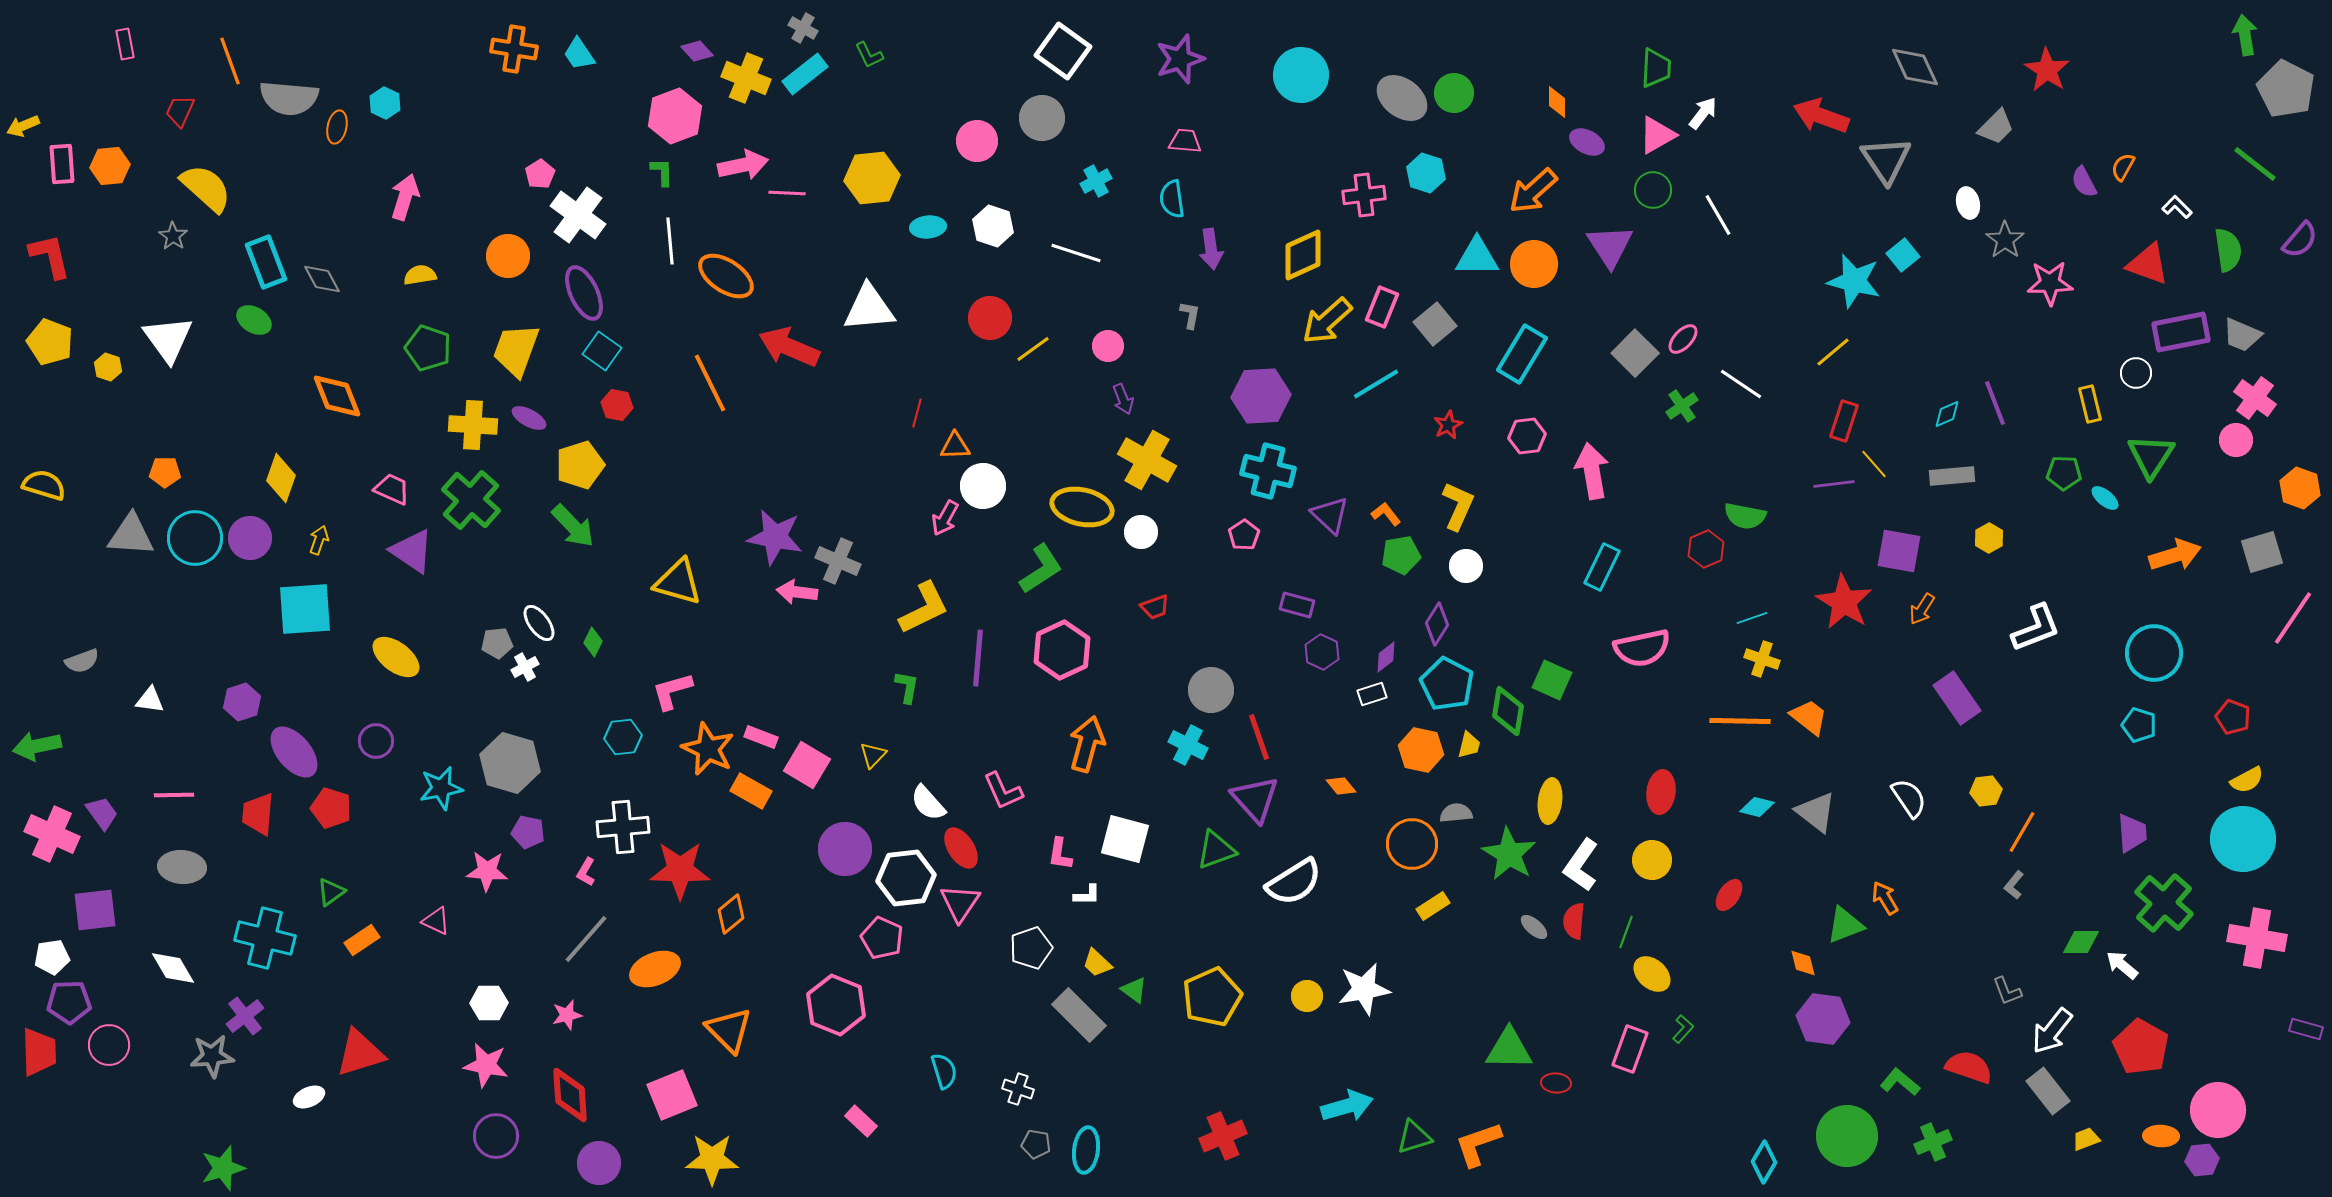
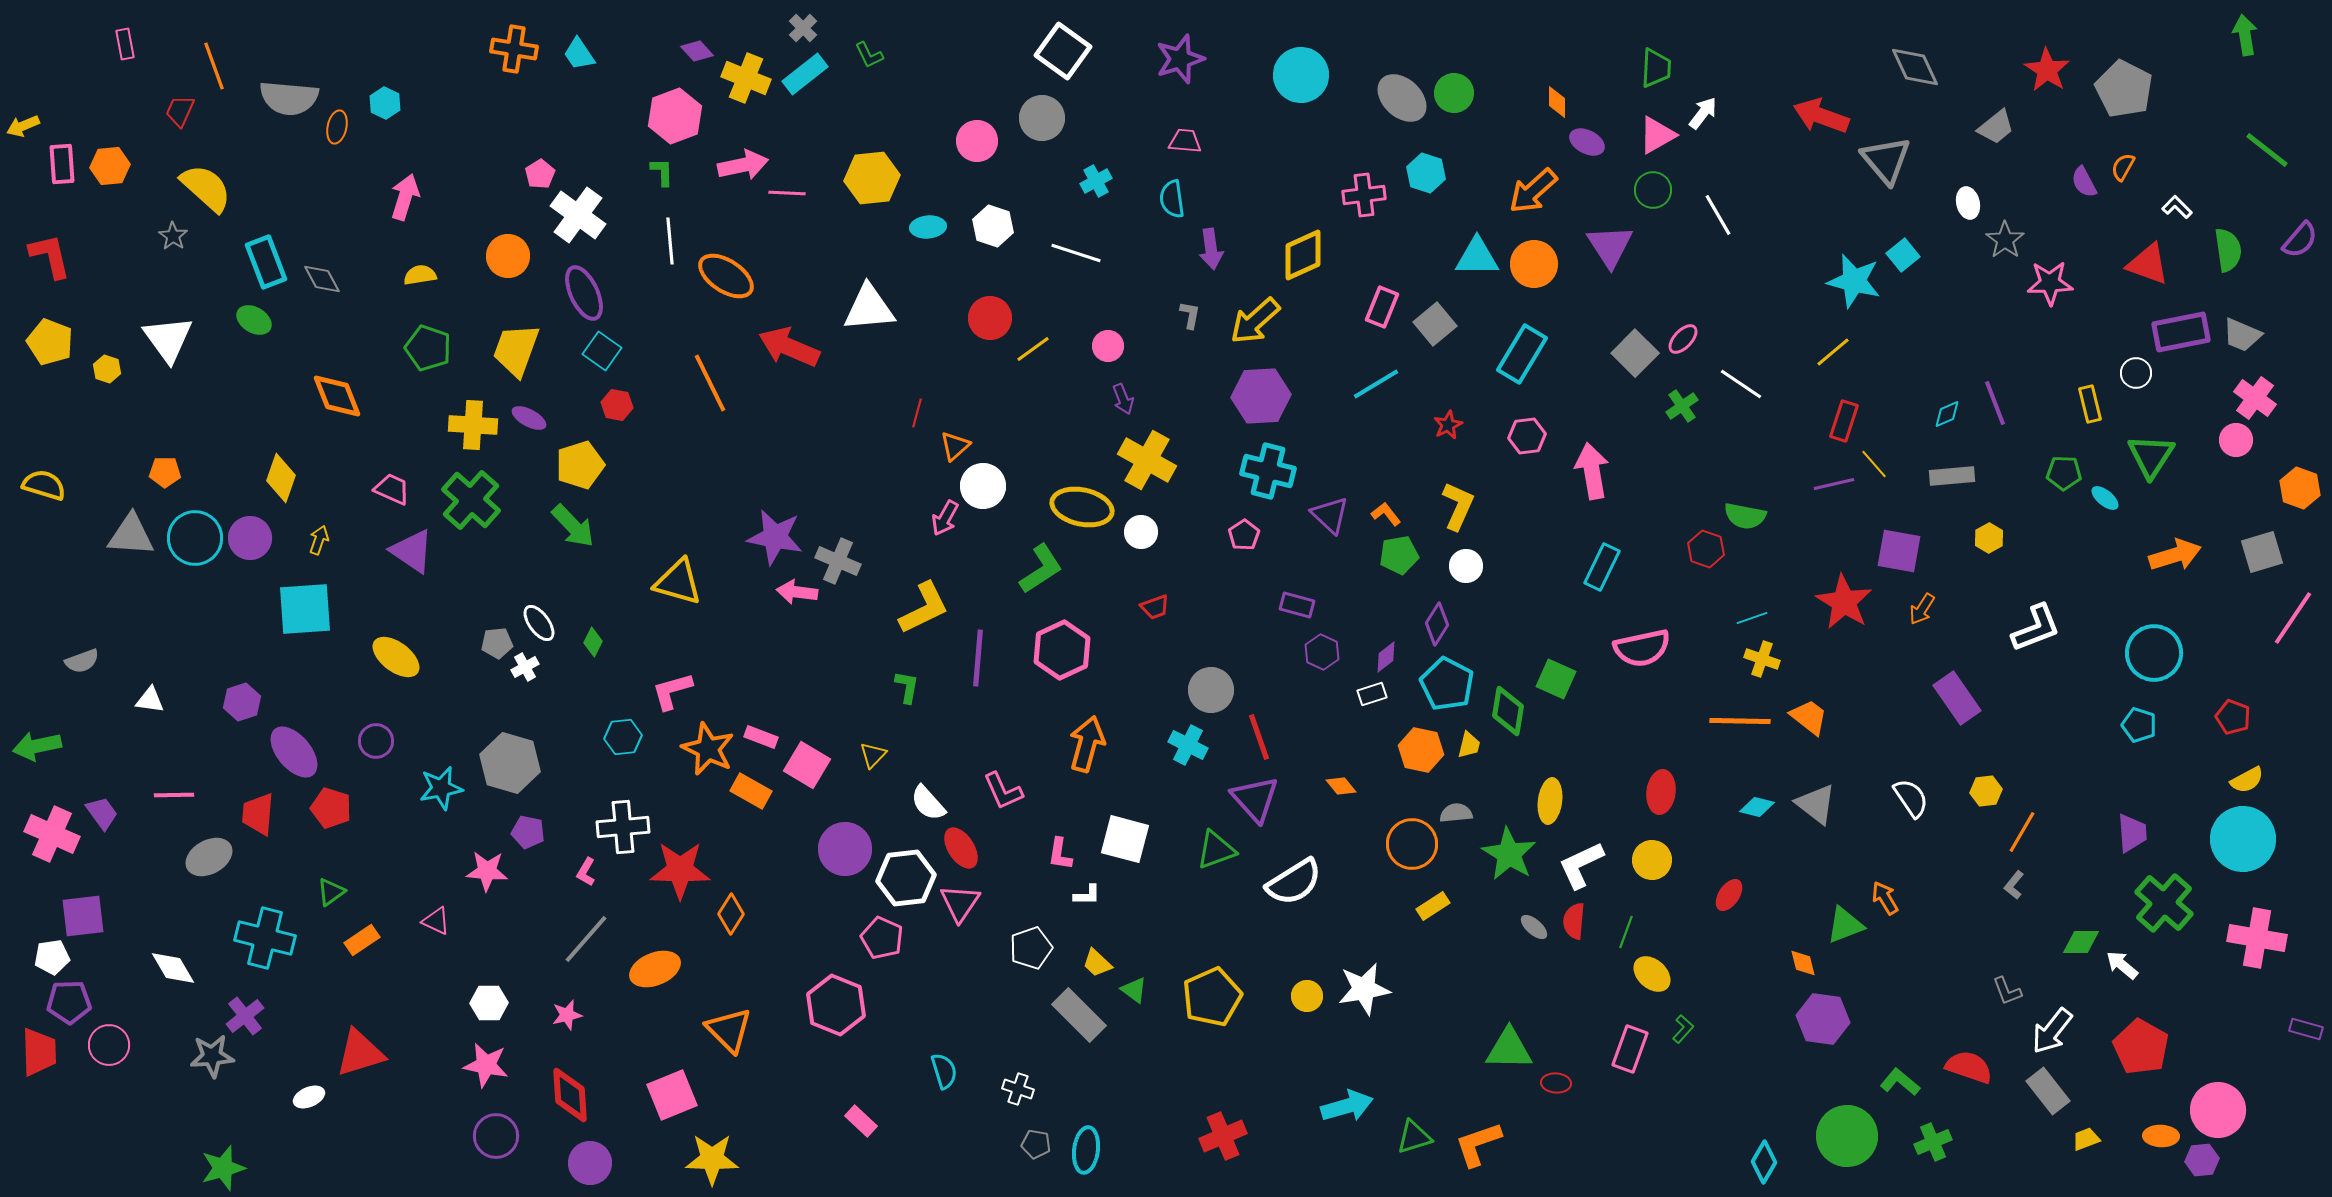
gray cross at (803, 28): rotated 16 degrees clockwise
orange line at (230, 61): moved 16 px left, 5 px down
gray pentagon at (2286, 89): moved 162 px left
gray ellipse at (1402, 98): rotated 6 degrees clockwise
gray trapezoid at (1996, 127): rotated 6 degrees clockwise
gray triangle at (1886, 160): rotated 6 degrees counterclockwise
green line at (2255, 164): moved 12 px right, 14 px up
yellow arrow at (1327, 321): moved 72 px left
yellow hexagon at (108, 367): moved 1 px left, 2 px down
orange triangle at (955, 446): rotated 40 degrees counterclockwise
purple line at (1834, 484): rotated 6 degrees counterclockwise
red hexagon at (1706, 549): rotated 18 degrees counterclockwise
green pentagon at (1401, 555): moved 2 px left
green square at (1552, 680): moved 4 px right, 1 px up
white semicircle at (1909, 798): moved 2 px right
gray triangle at (1816, 812): moved 8 px up
white L-shape at (1581, 865): rotated 30 degrees clockwise
gray ellipse at (182, 867): moved 27 px right, 10 px up; rotated 33 degrees counterclockwise
purple square at (95, 910): moved 12 px left, 6 px down
orange diamond at (731, 914): rotated 18 degrees counterclockwise
purple circle at (599, 1163): moved 9 px left
